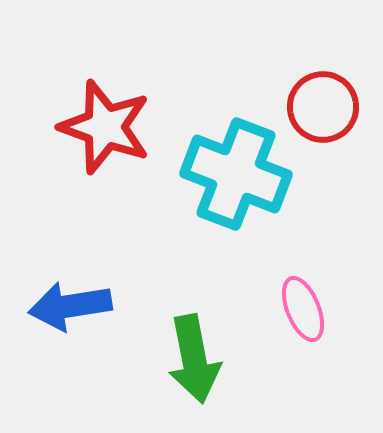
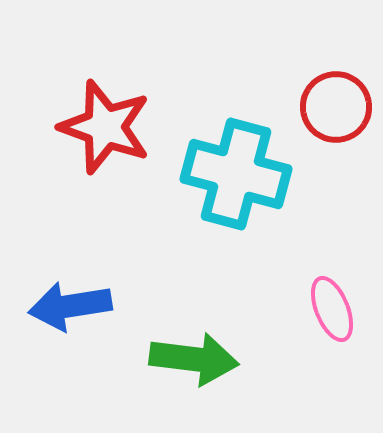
red circle: moved 13 px right
cyan cross: rotated 6 degrees counterclockwise
pink ellipse: moved 29 px right
green arrow: rotated 72 degrees counterclockwise
